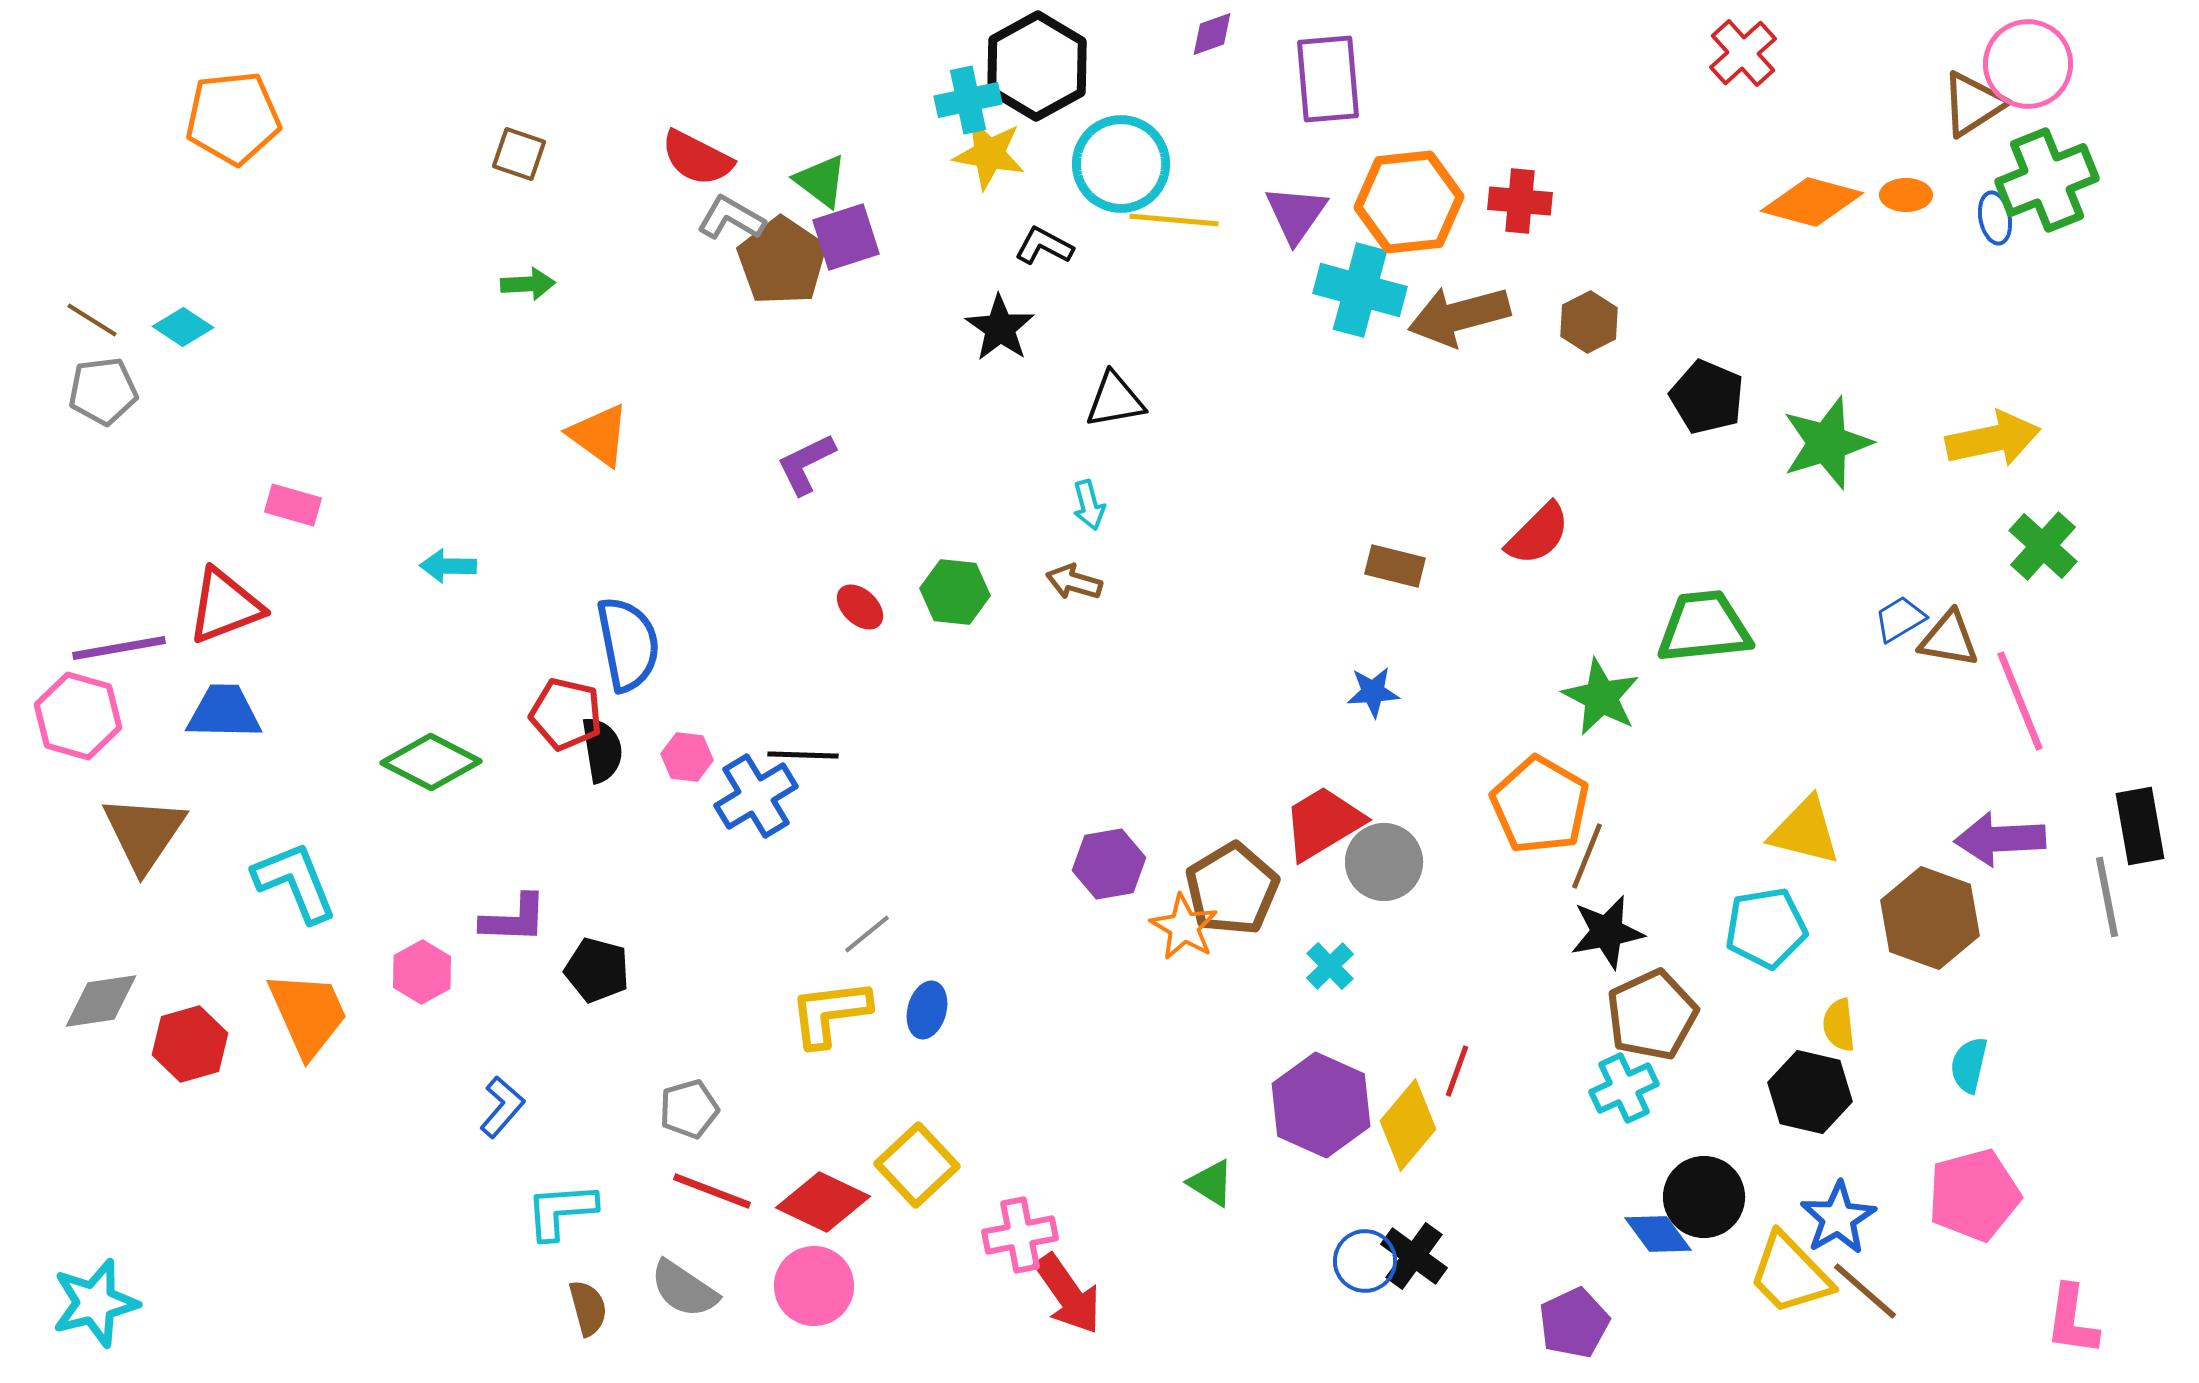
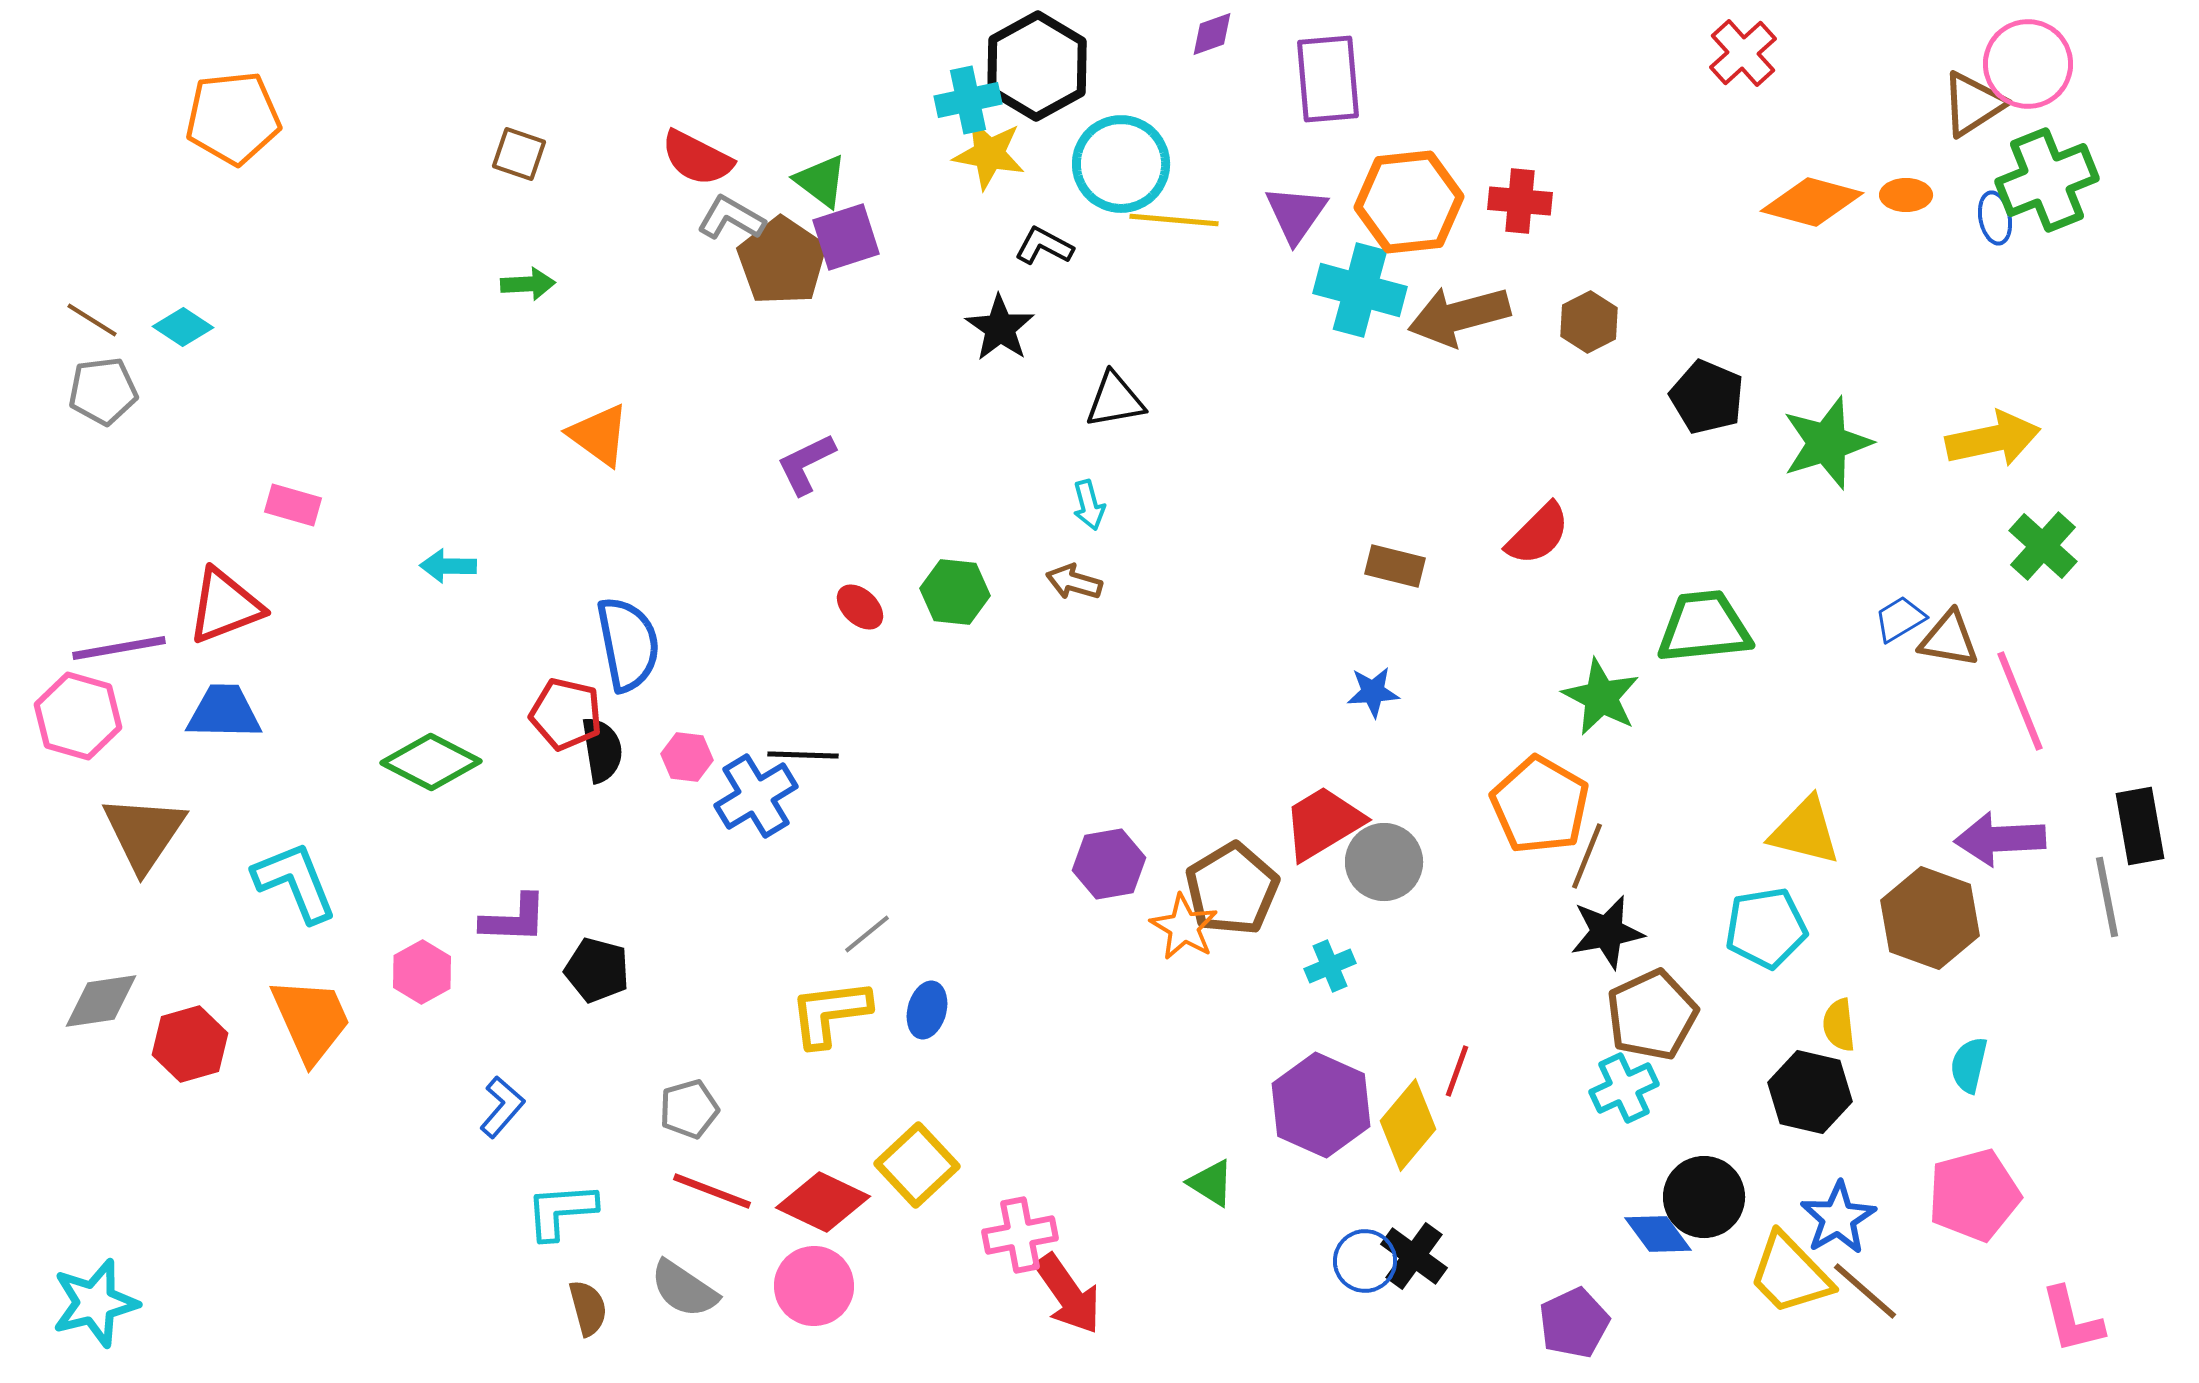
cyan cross at (1330, 966): rotated 21 degrees clockwise
orange trapezoid at (308, 1014): moved 3 px right, 6 px down
pink L-shape at (2072, 1320): rotated 22 degrees counterclockwise
